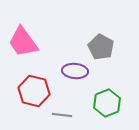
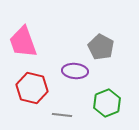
pink trapezoid: rotated 16 degrees clockwise
red hexagon: moved 2 px left, 3 px up
